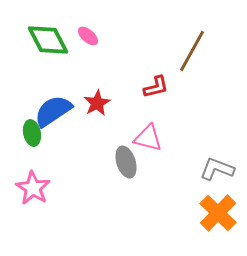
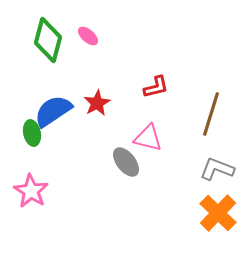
green diamond: rotated 42 degrees clockwise
brown line: moved 19 px right, 63 px down; rotated 12 degrees counterclockwise
gray ellipse: rotated 20 degrees counterclockwise
pink star: moved 2 px left, 3 px down
